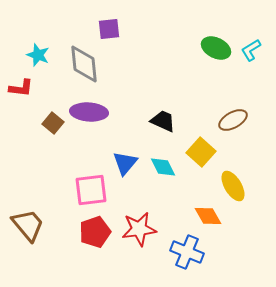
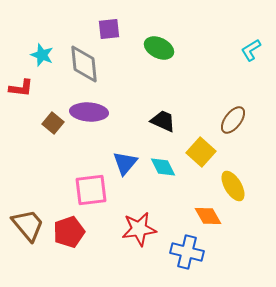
green ellipse: moved 57 px left
cyan star: moved 4 px right
brown ellipse: rotated 24 degrees counterclockwise
red pentagon: moved 26 px left
blue cross: rotated 8 degrees counterclockwise
